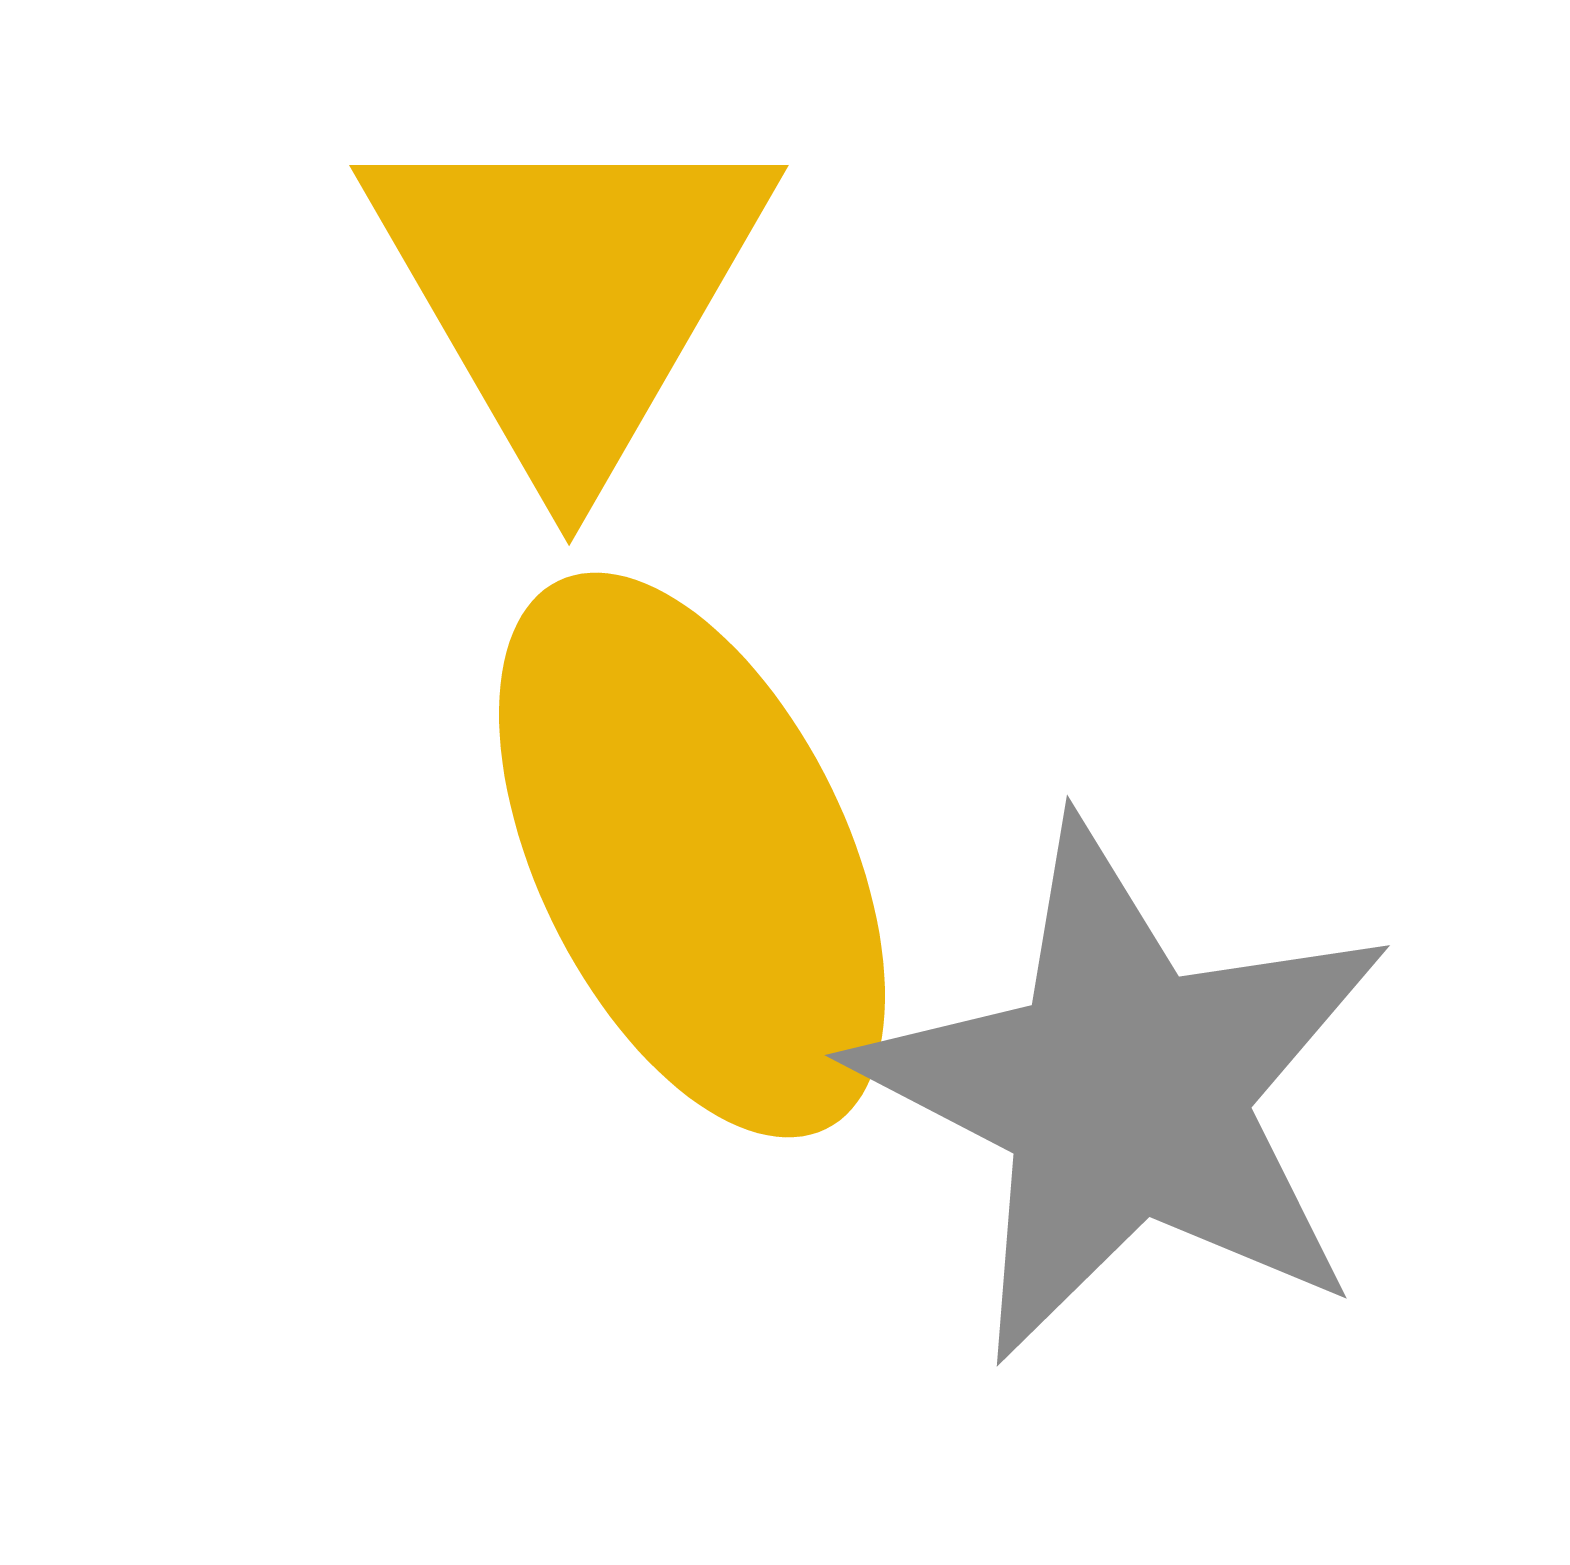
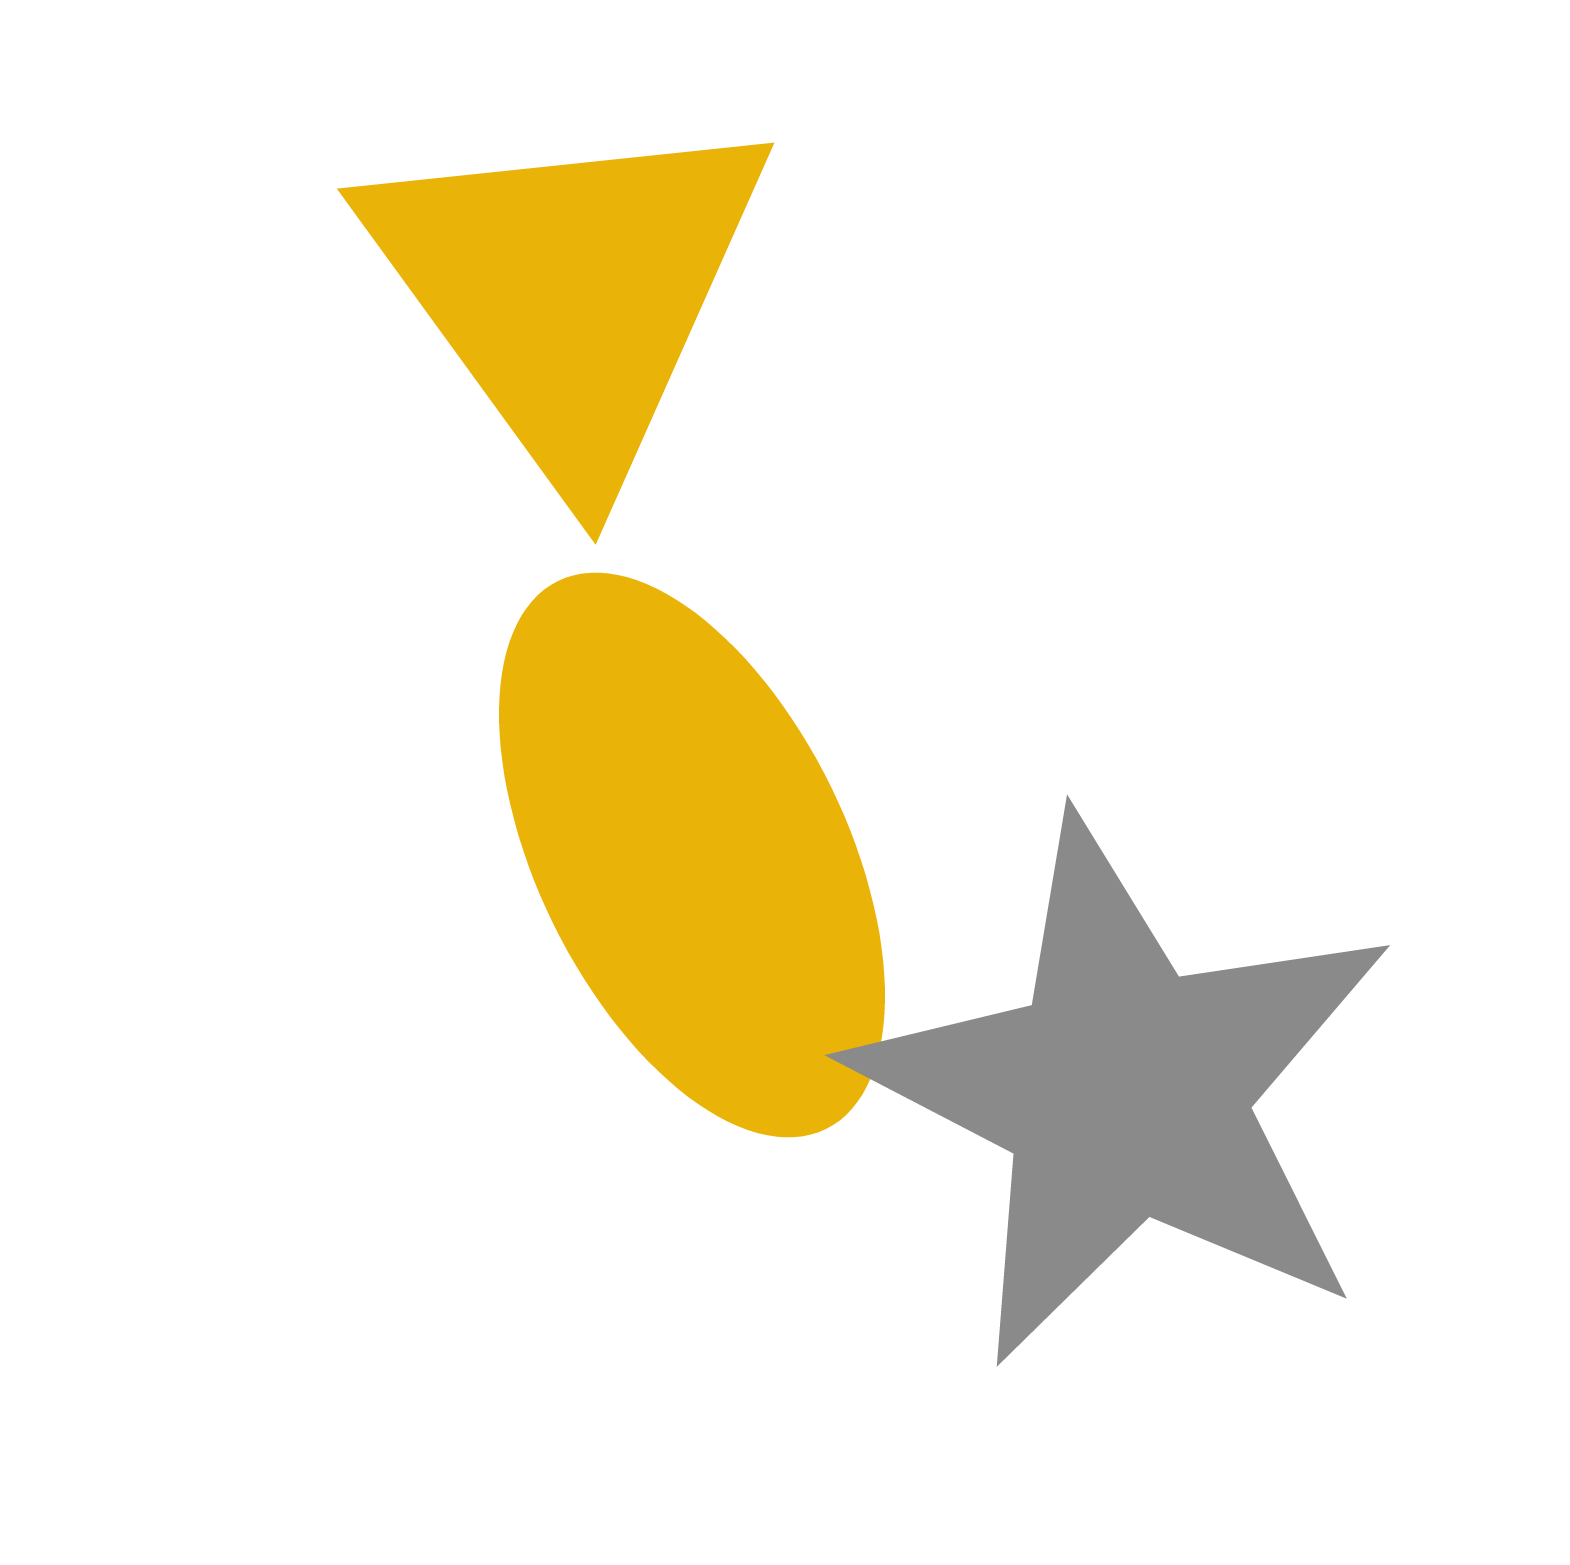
yellow triangle: rotated 6 degrees counterclockwise
